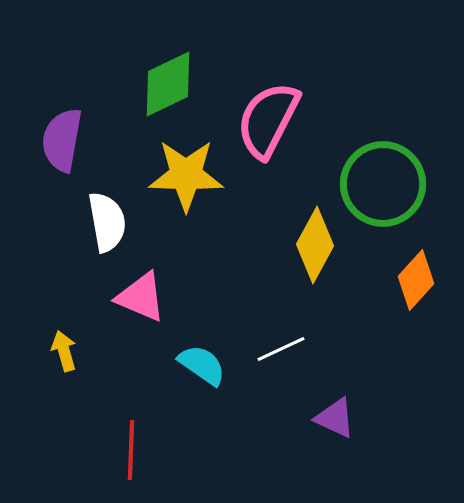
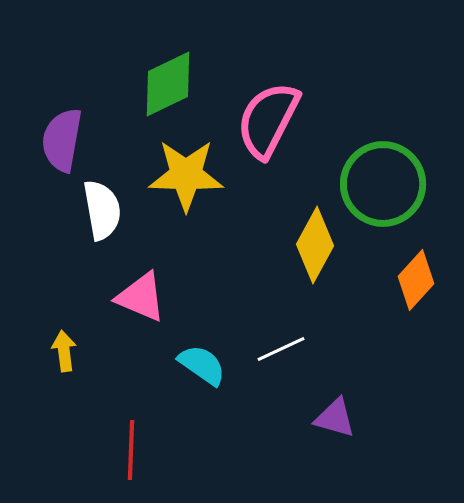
white semicircle: moved 5 px left, 12 px up
yellow arrow: rotated 9 degrees clockwise
purple triangle: rotated 9 degrees counterclockwise
